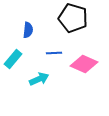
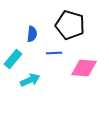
black pentagon: moved 3 px left, 7 px down
blue semicircle: moved 4 px right, 4 px down
pink diamond: moved 4 px down; rotated 20 degrees counterclockwise
cyan arrow: moved 9 px left, 1 px down
